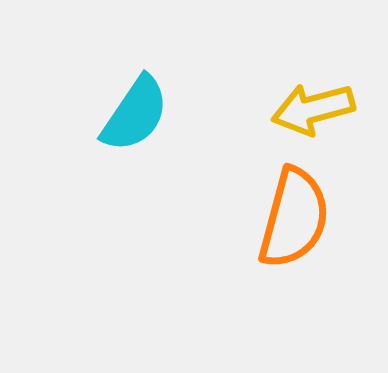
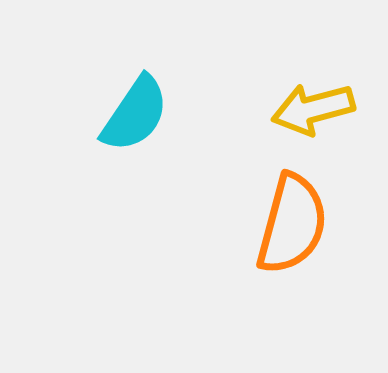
orange semicircle: moved 2 px left, 6 px down
